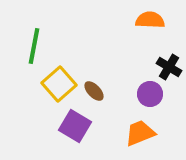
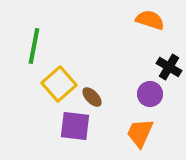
orange semicircle: rotated 16 degrees clockwise
brown ellipse: moved 2 px left, 6 px down
purple square: rotated 24 degrees counterclockwise
orange trapezoid: rotated 44 degrees counterclockwise
